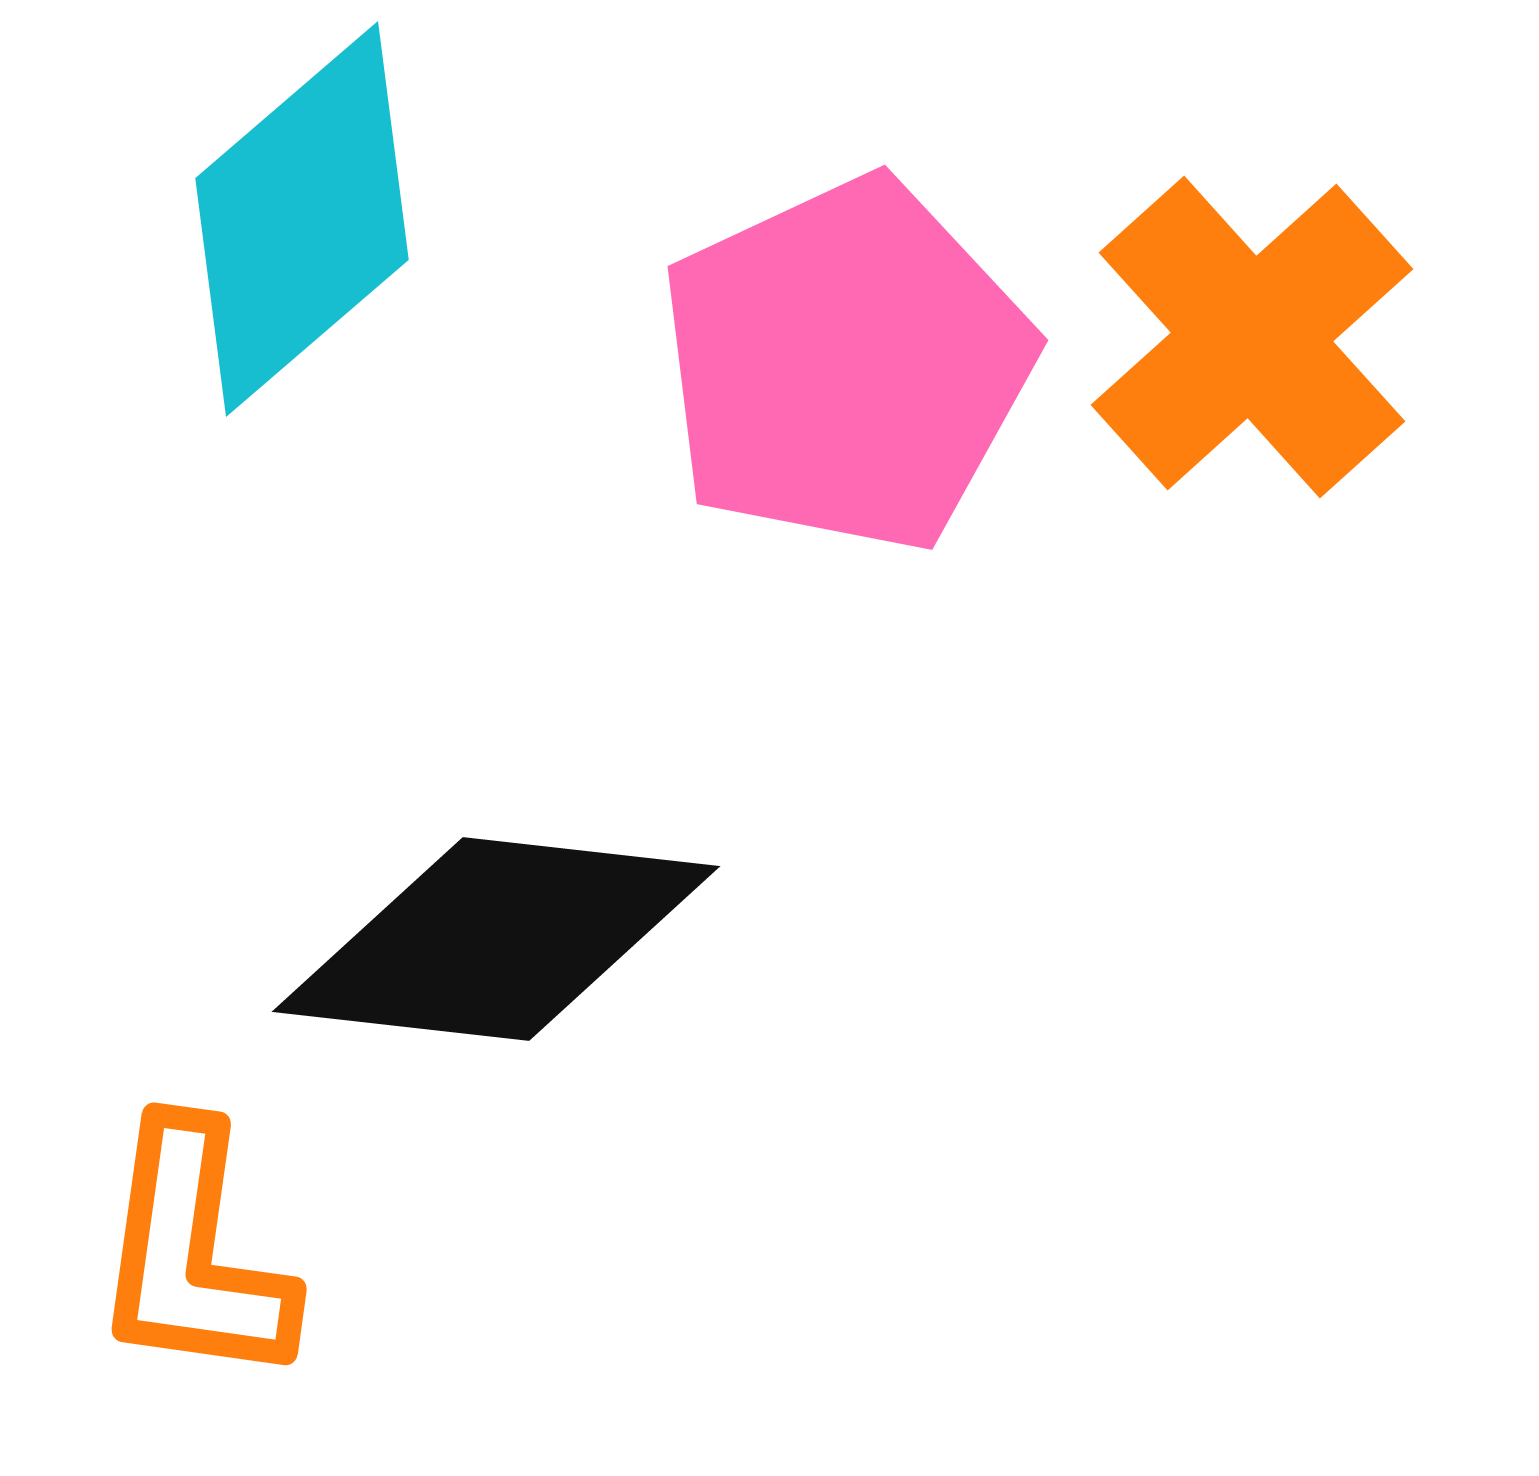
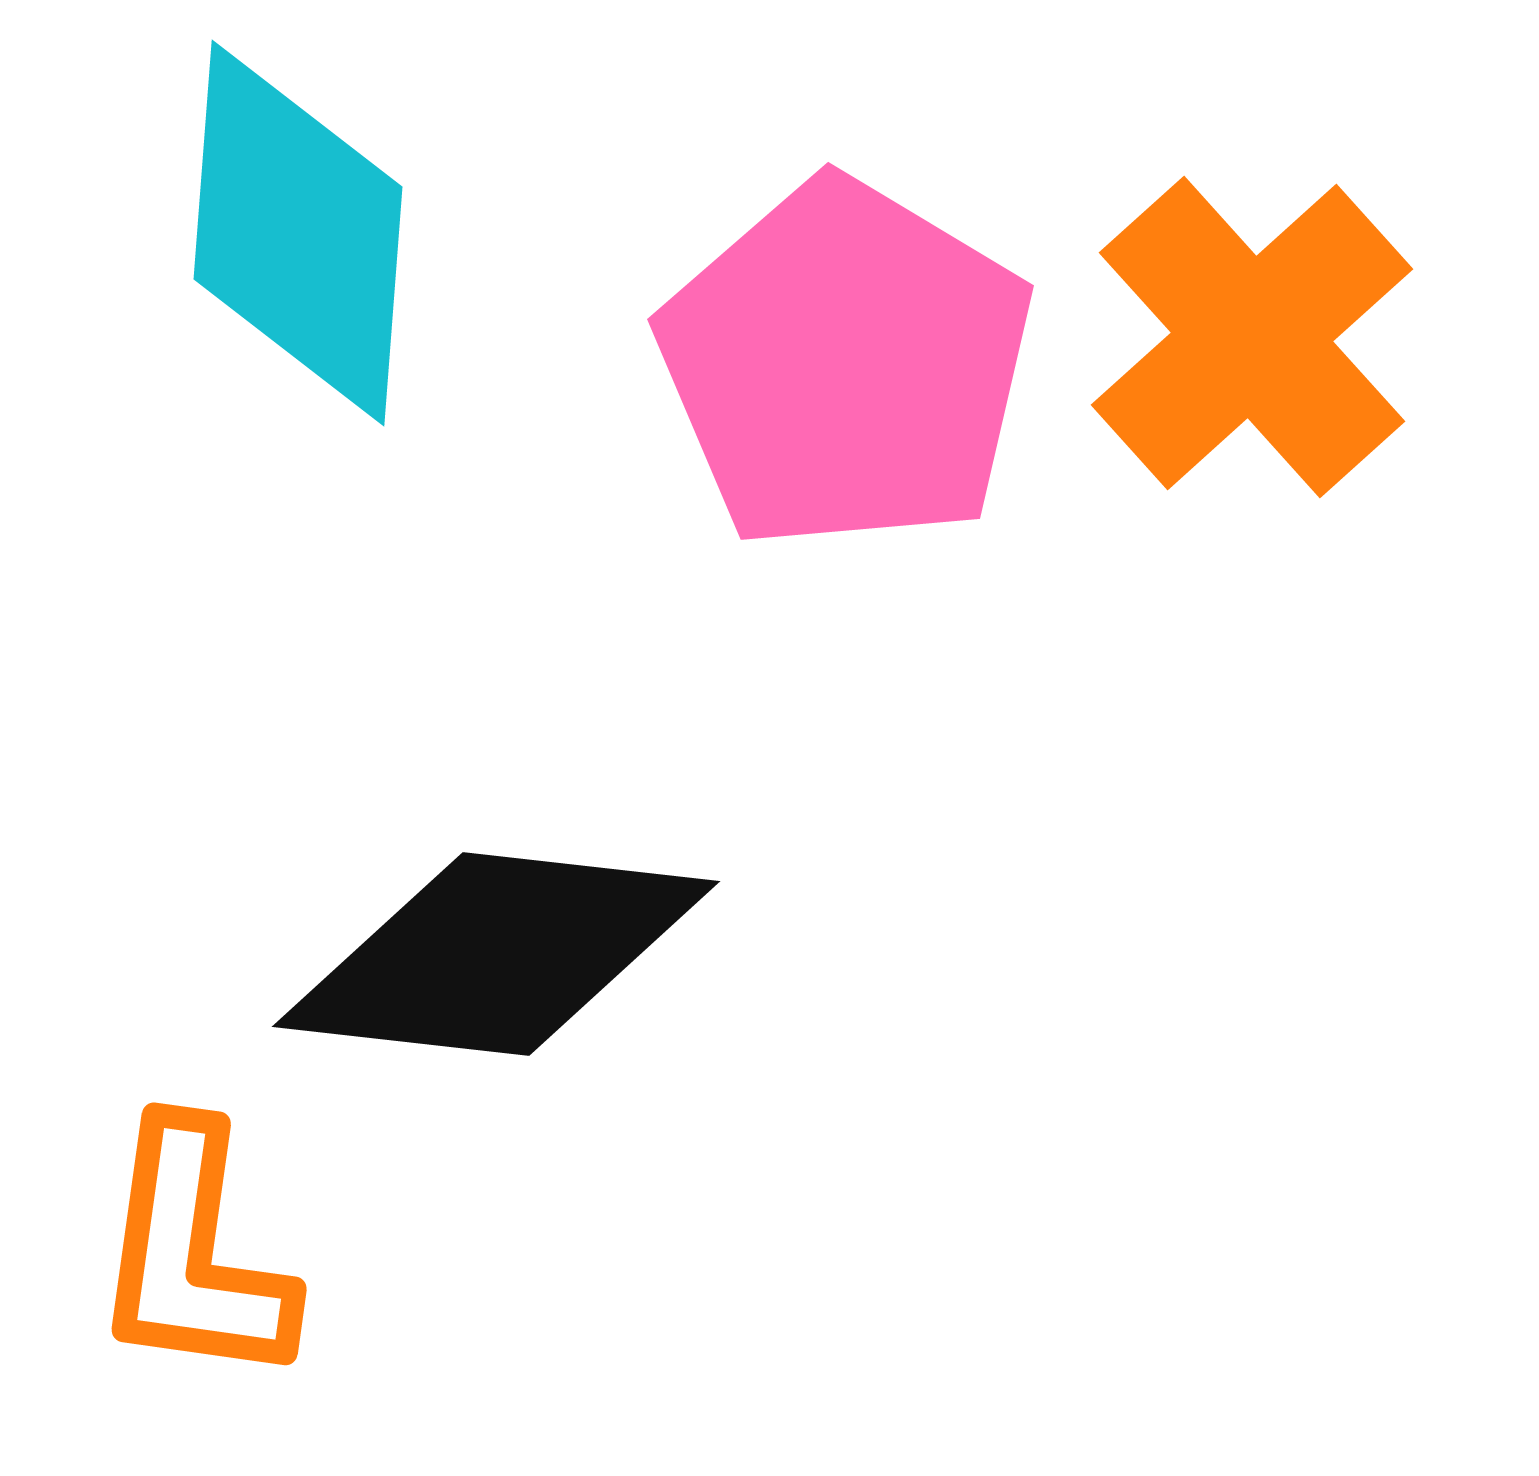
cyan diamond: moved 4 px left, 14 px down; rotated 45 degrees counterclockwise
pink pentagon: rotated 16 degrees counterclockwise
black diamond: moved 15 px down
